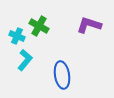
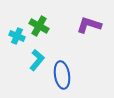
cyan L-shape: moved 12 px right
